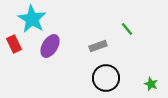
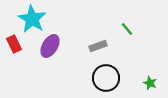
green star: moved 1 px left, 1 px up
